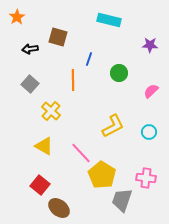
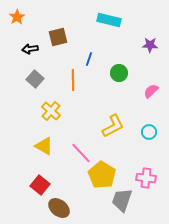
brown square: rotated 30 degrees counterclockwise
gray square: moved 5 px right, 5 px up
